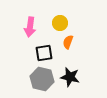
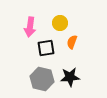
orange semicircle: moved 4 px right
black square: moved 2 px right, 5 px up
black star: rotated 18 degrees counterclockwise
